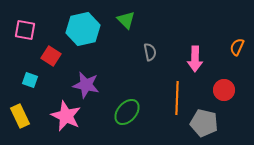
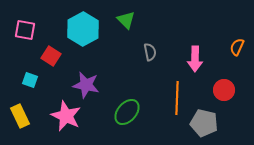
cyan hexagon: rotated 16 degrees counterclockwise
